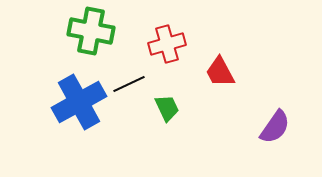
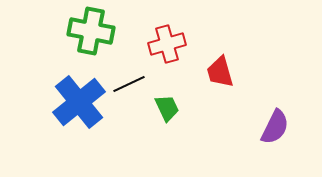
red trapezoid: rotated 12 degrees clockwise
blue cross: rotated 10 degrees counterclockwise
purple semicircle: rotated 9 degrees counterclockwise
